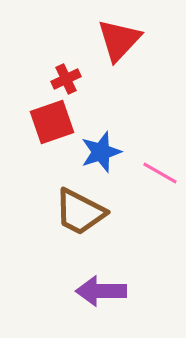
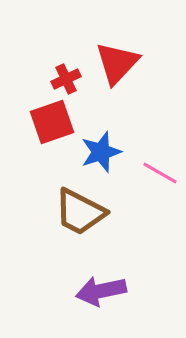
red triangle: moved 2 px left, 23 px down
purple arrow: rotated 12 degrees counterclockwise
